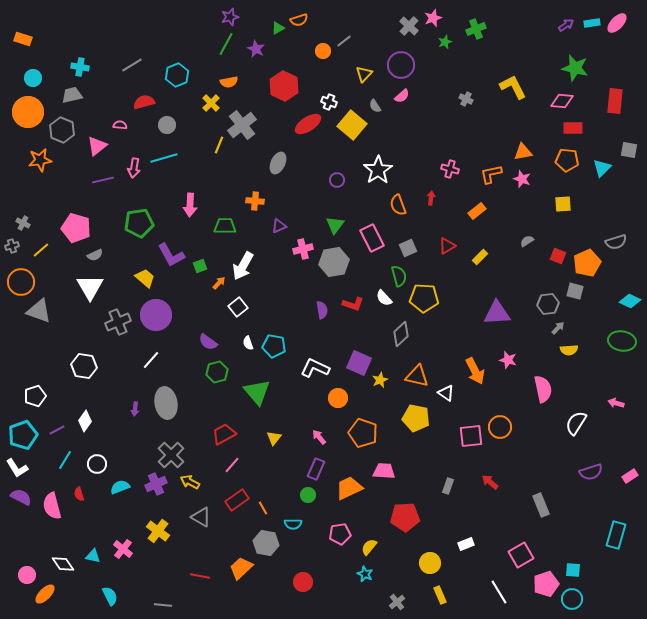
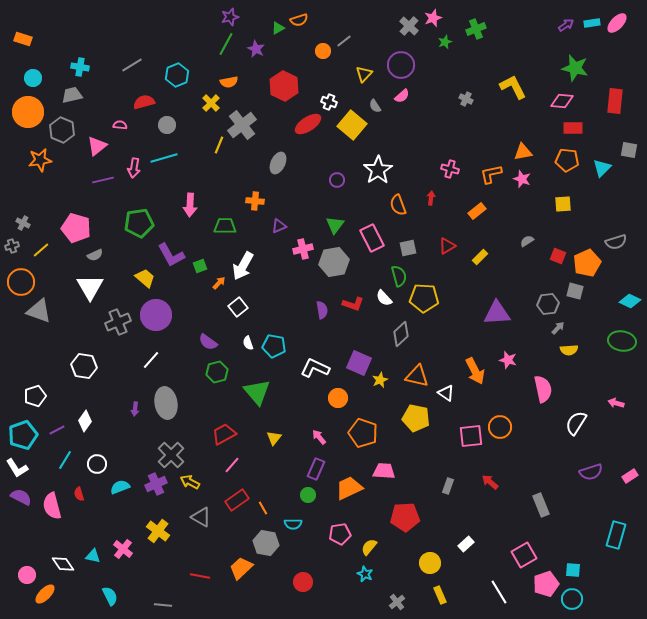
gray square at (408, 248): rotated 12 degrees clockwise
white rectangle at (466, 544): rotated 21 degrees counterclockwise
pink square at (521, 555): moved 3 px right
